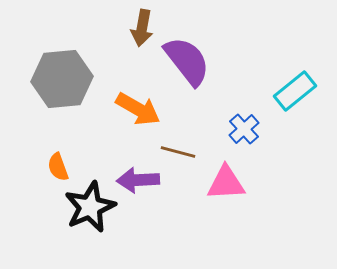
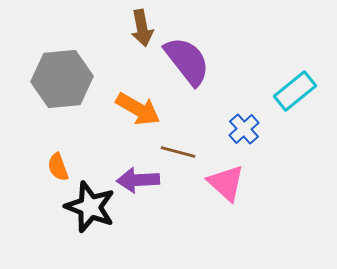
brown arrow: rotated 21 degrees counterclockwise
pink triangle: rotated 45 degrees clockwise
black star: rotated 27 degrees counterclockwise
